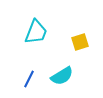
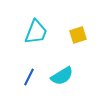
yellow square: moved 2 px left, 7 px up
blue line: moved 2 px up
